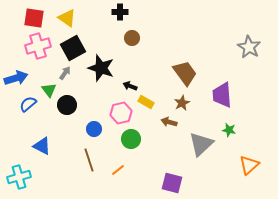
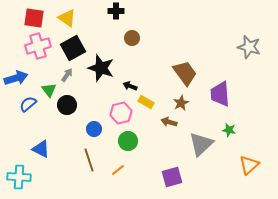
black cross: moved 4 px left, 1 px up
gray star: rotated 15 degrees counterclockwise
gray arrow: moved 2 px right, 2 px down
purple trapezoid: moved 2 px left, 1 px up
brown star: moved 1 px left
green circle: moved 3 px left, 2 px down
blue triangle: moved 1 px left, 3 px down
cyan cross: rotated 20 degrees clockwise
purple square: moved 6 px up; rotated 30 degrees counterclockwise
